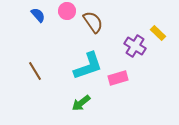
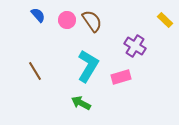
pink circle: moved 9 px down
brown semicircle: moved 1 px left, 1 px up
yellow rectangle: moved 7 px right, 13 px up
cyan L-shape: rotated 40 degrees counterclockwise
pink rectangle: moved 3 px right, 1 px up
green arrow: rotated 66 degrees clockwise
